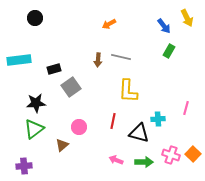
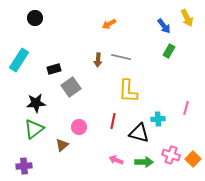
cyan rectangle: rotated 50 degrees counterclockwise
orange square: moved 5 px down
